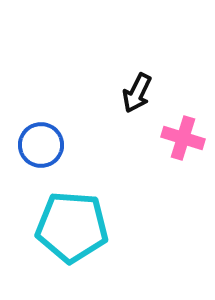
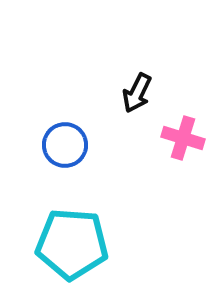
blue circle: moved 24 px right
cyan pentagon: moved 17 px down
